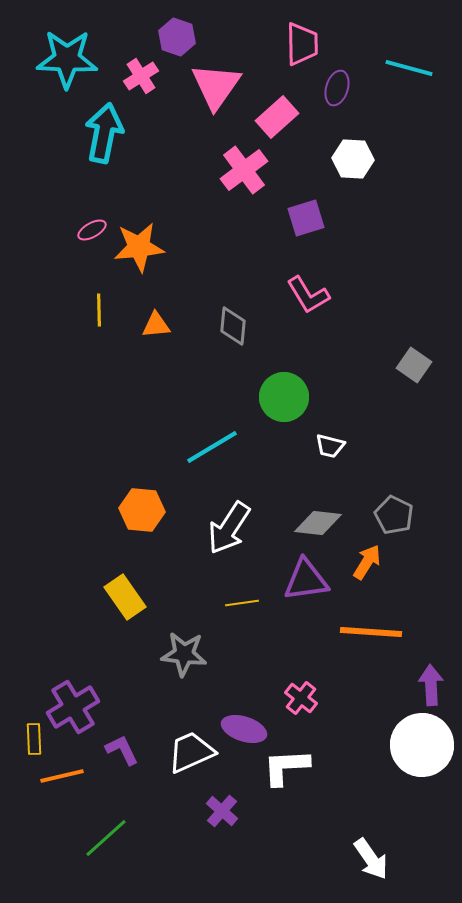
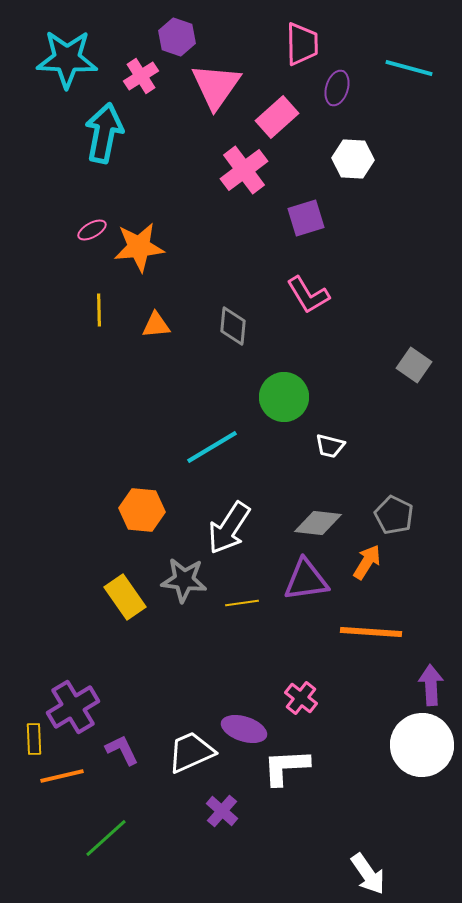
gray star at (184, 654): moved 74 px up
white arrow at (371, 859): moved 3 px left, 15 px down
